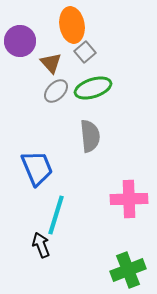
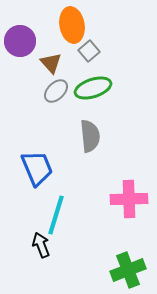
gray square: moved 4 px right, 1 px up
